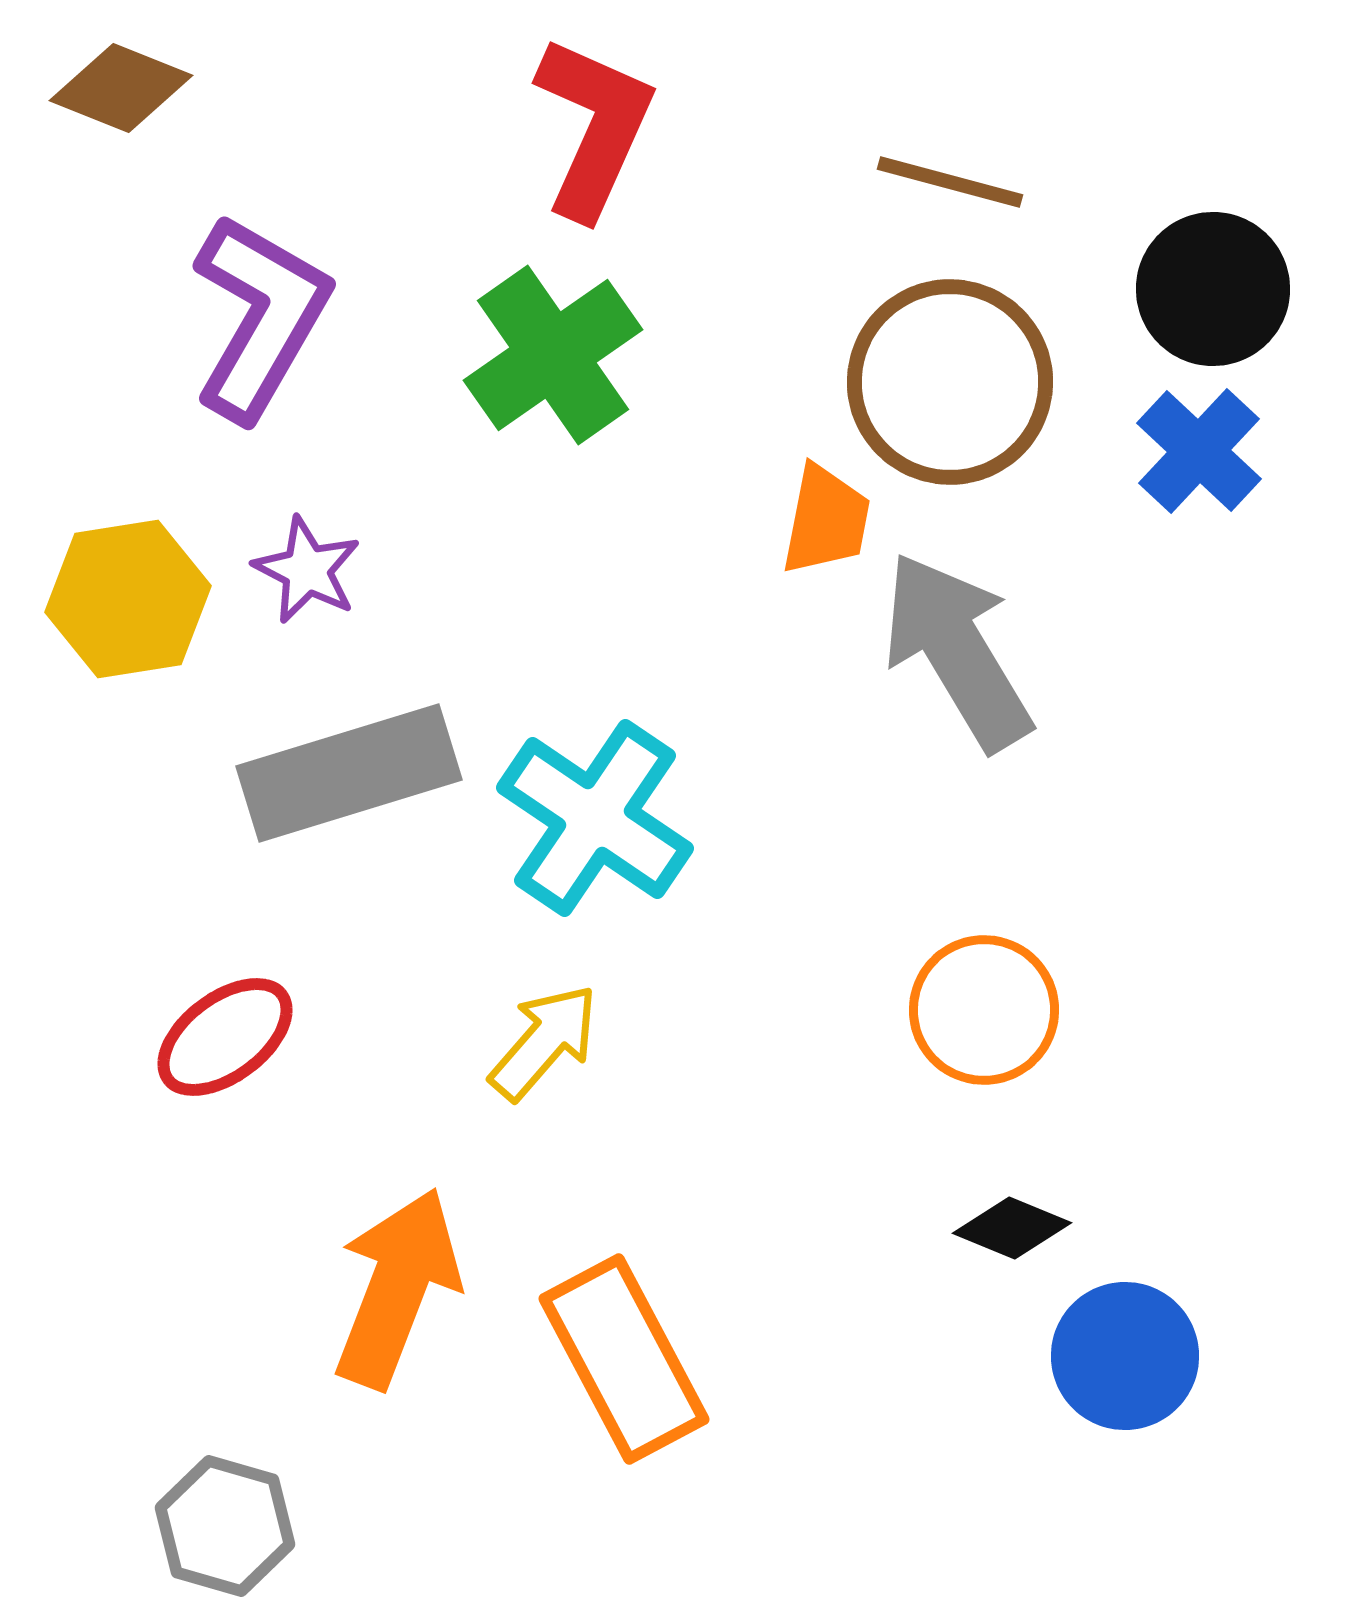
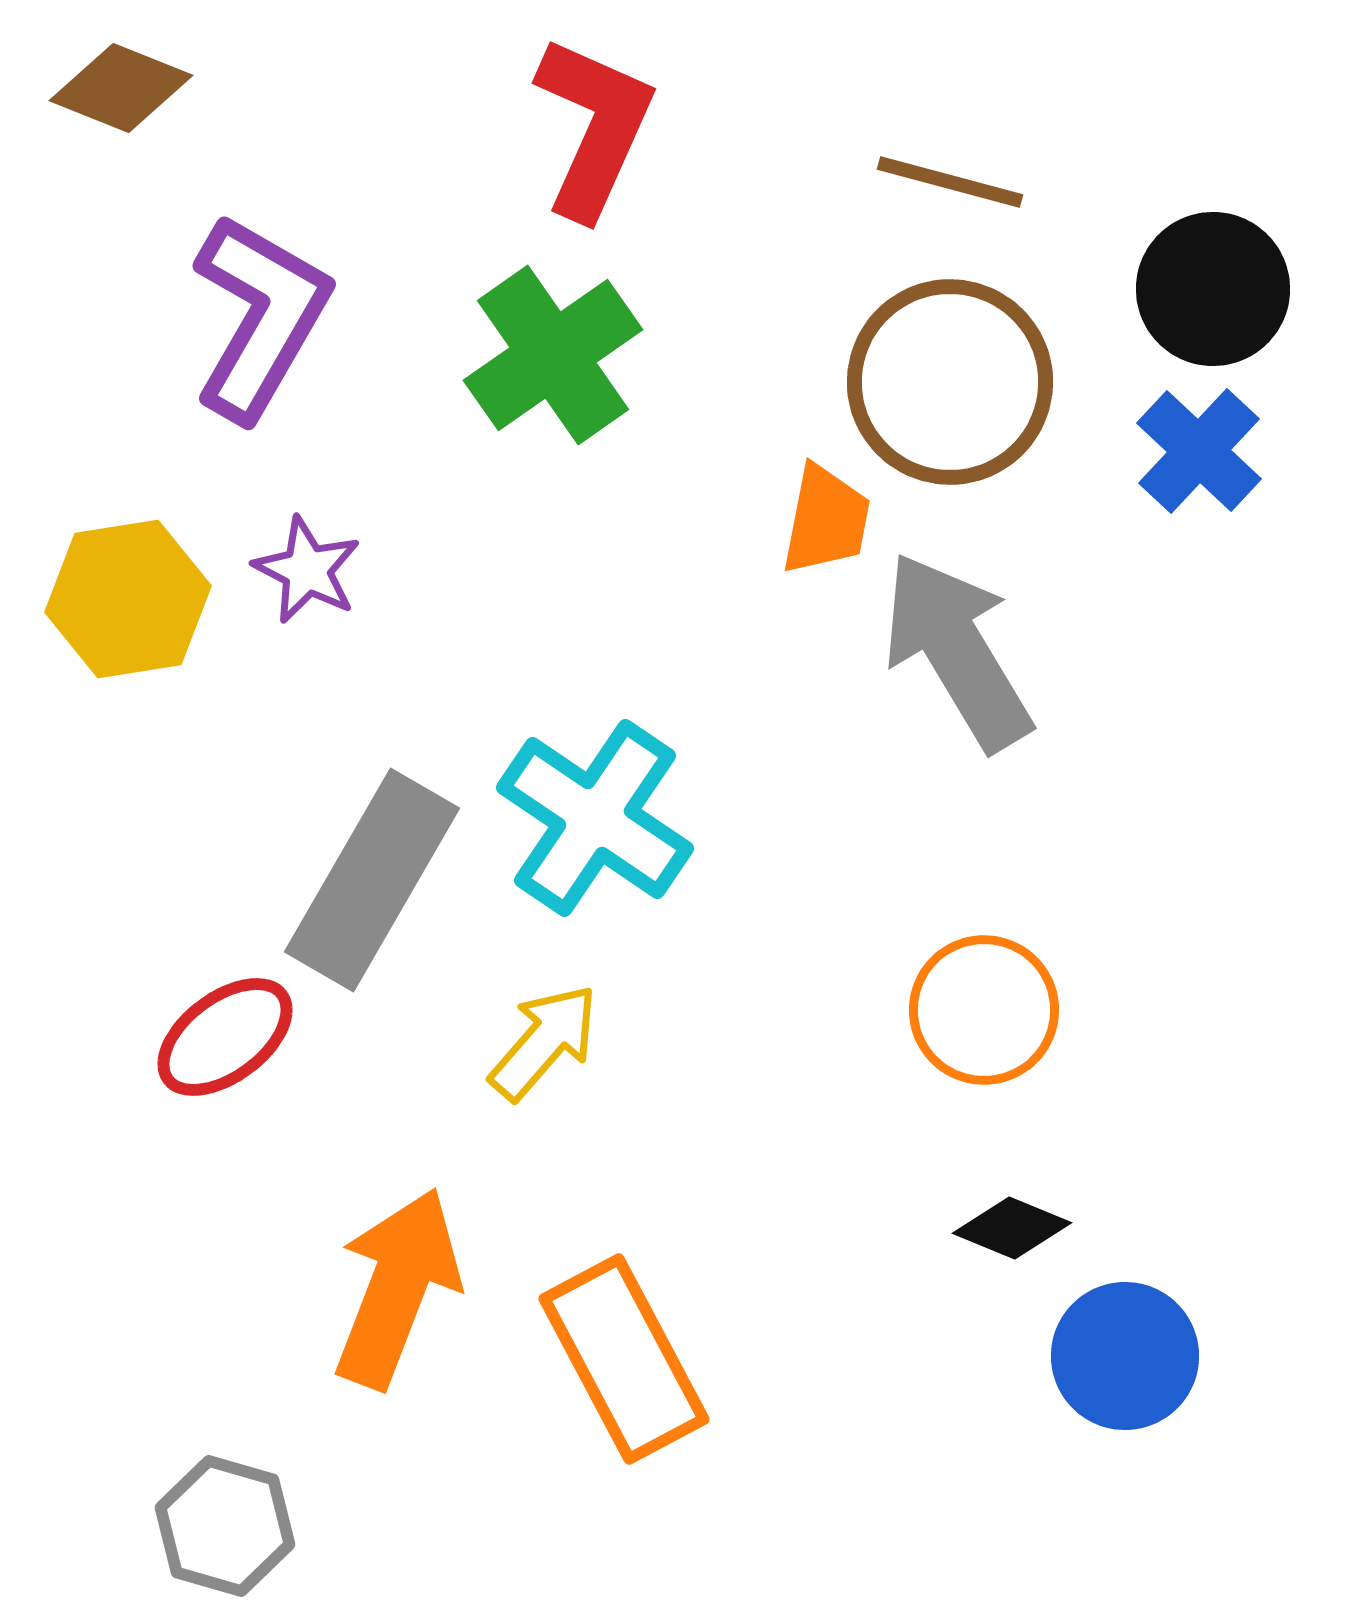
gray rectangle: moved 23 px right, 107 px down; rotated 43 degrees counterclockwise
